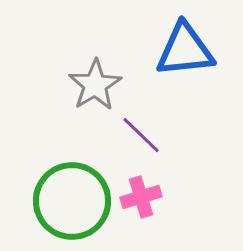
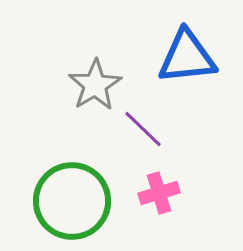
blue triangle: moved 2 px right, 7 px down
purple line: moved 2 px right, 6 px up
pink cross: moved 18 px right, 4 px up
